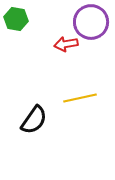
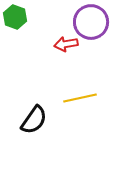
green hexagon: moved 1 px left, 2 px up; rotated 10 degrees clockwise
